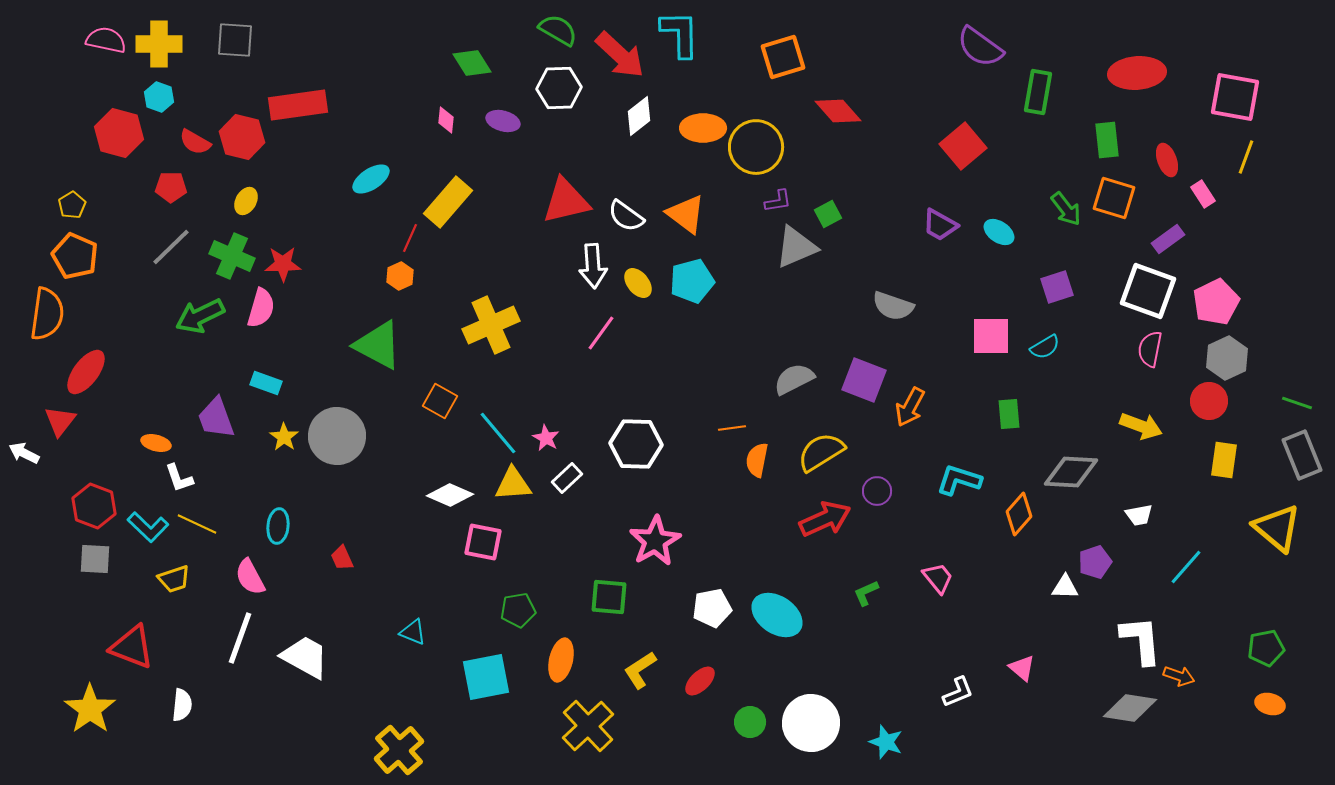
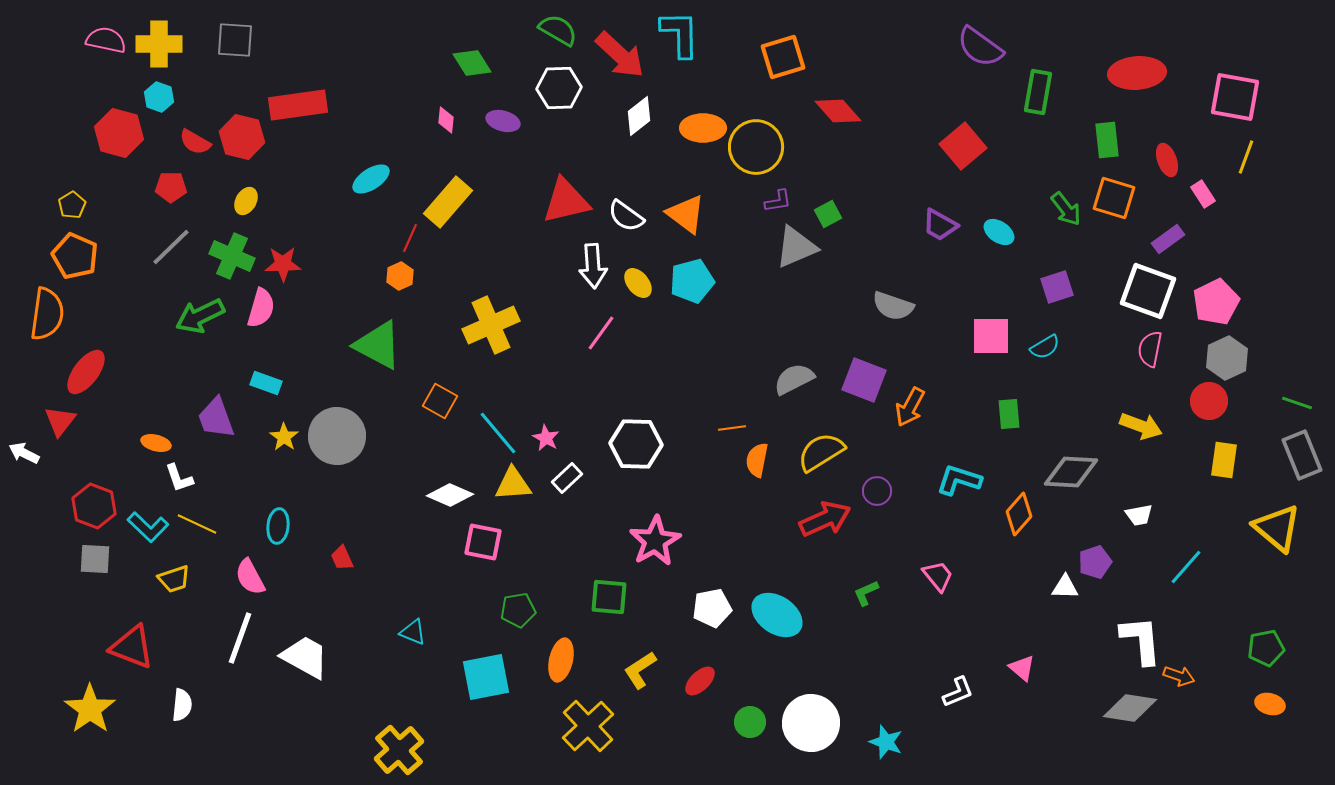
pink trapezoid at (938, 578): moved 2 px up
